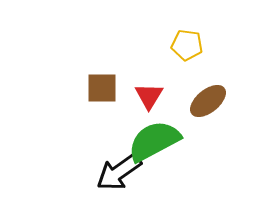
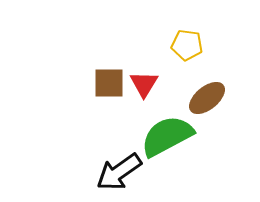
brown square: moved 7 px right, 5 px up
red triangle: moved 5 px left, 12 px up
brown ellipse: moved 1 px left, 3 px up
green semicircle: moved 13 px right, 5 px up
